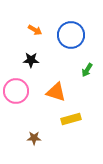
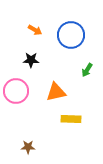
orange triangle: rotated 30 degrees counterclockwise
yellow rectangle: rotated 18 degrees clockwise
brown star: moved 6 px left, 9 px down
